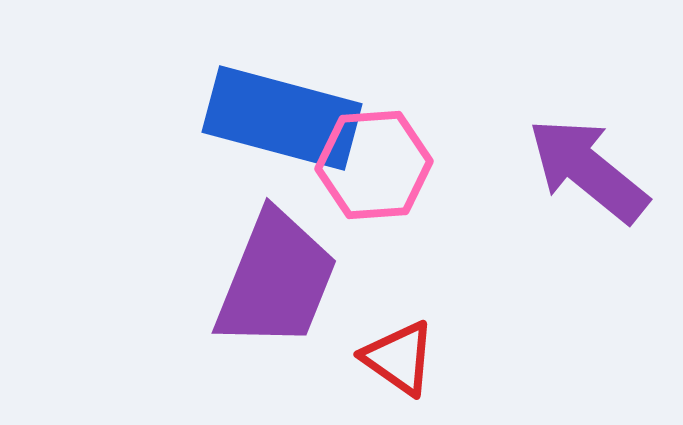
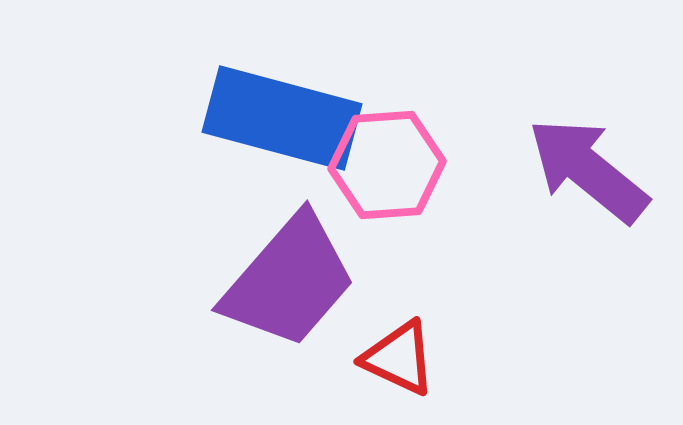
pink hexagon: moved 13 px right
purple trapezoid: moved 13 px right, 1 px down; rotated 19 degrees clockwise
red triangle: rotated 10 degrees counterclockwise
